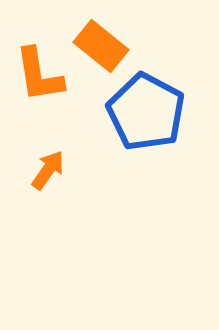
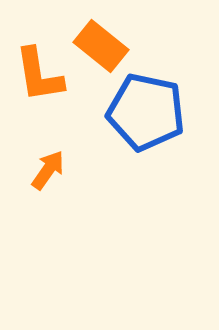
blue pentagon: rotated 16 degrees counterclockwise
